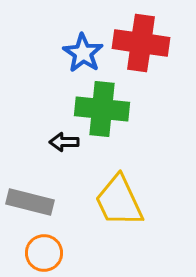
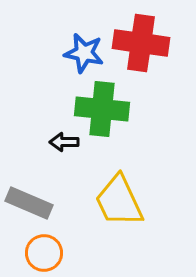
blue star: moved 1 px right; rotated 21 degrees counterclockwise
gray rectangle: moved 1 px left, 1 px down; rotated 9 degrees clockwise
